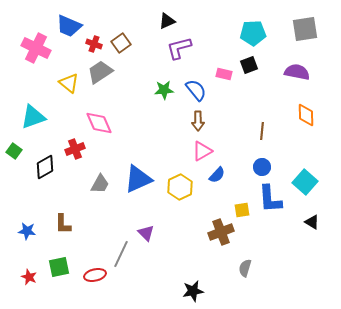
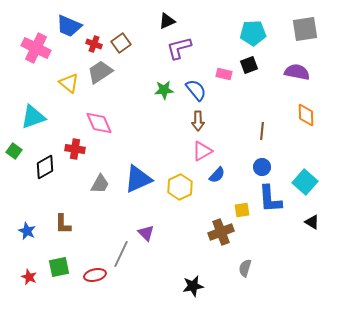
red cross at (75, 149): rotated 30 degrees clockwise
blue star at (27, 231): rotated 18 degrees clockwise
black star at (193, 291): moved 5 px up
